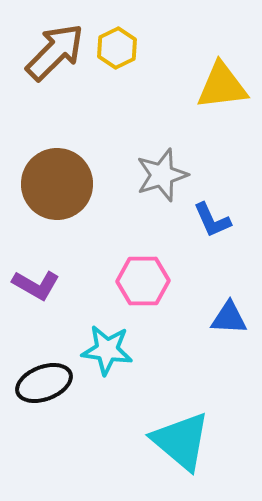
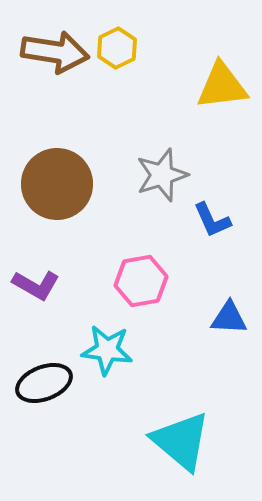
brown arrow: rotated 54 degrees clockwise
pink hexagon: moved 2 px left; rotated 9 degrees counterclockwise
